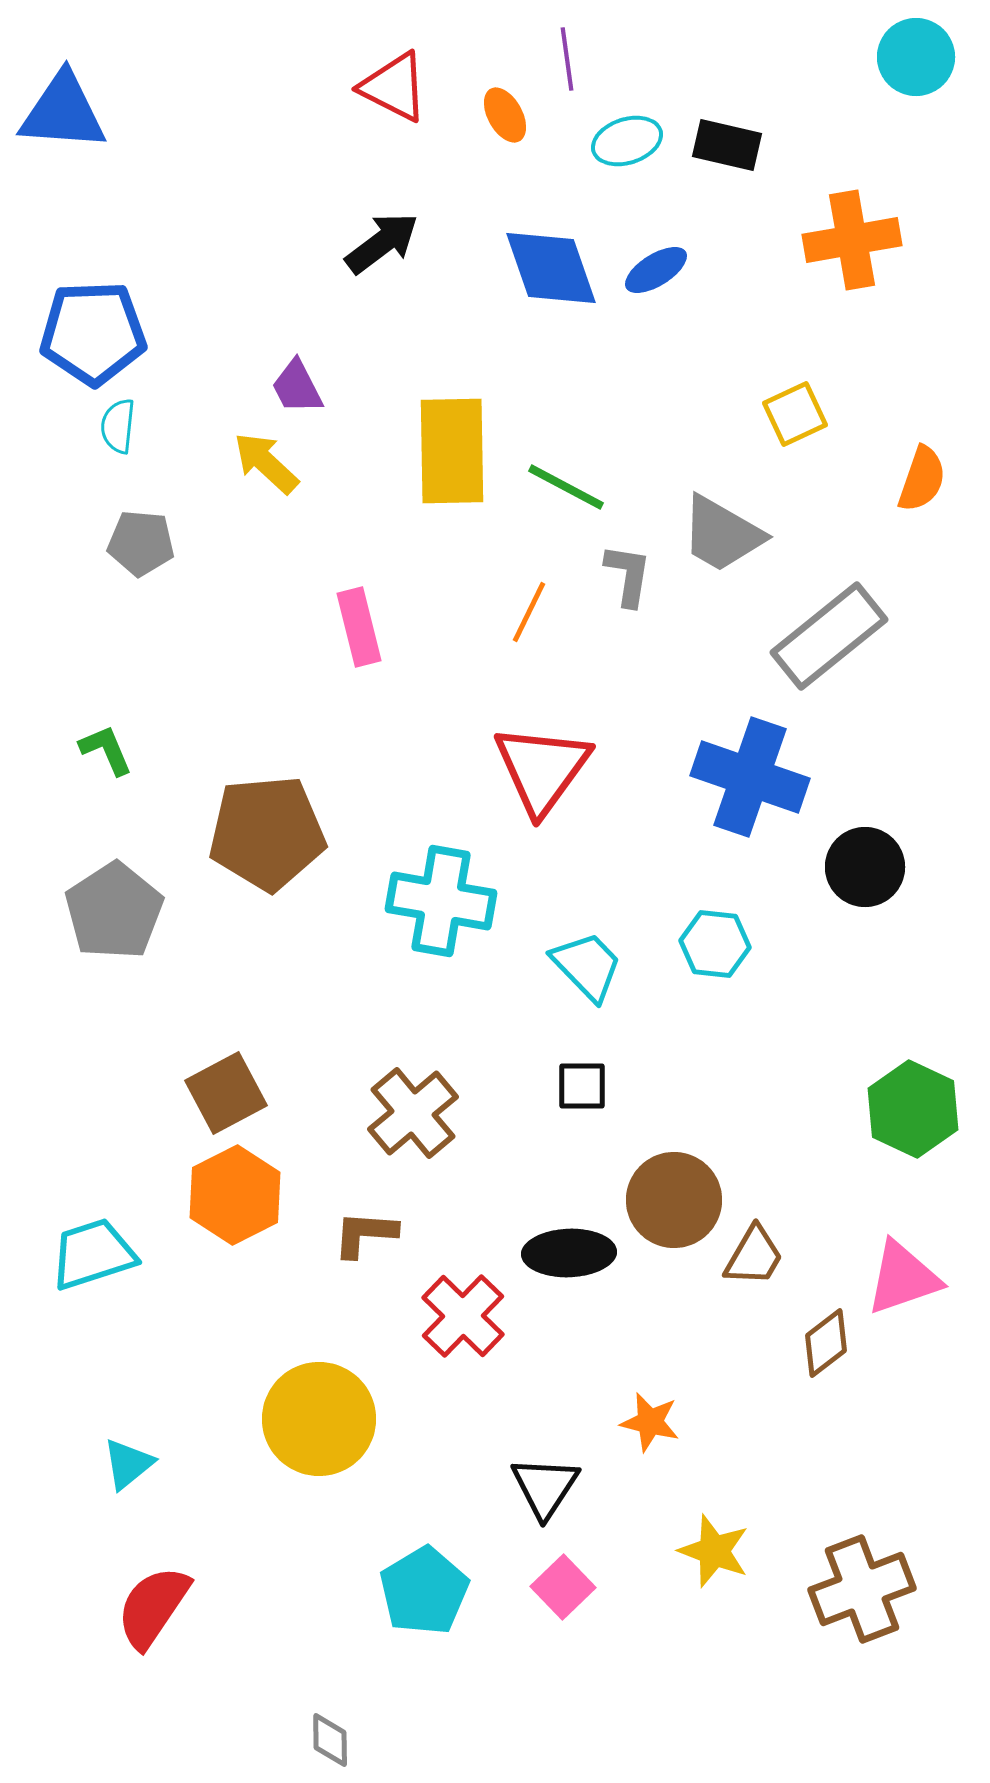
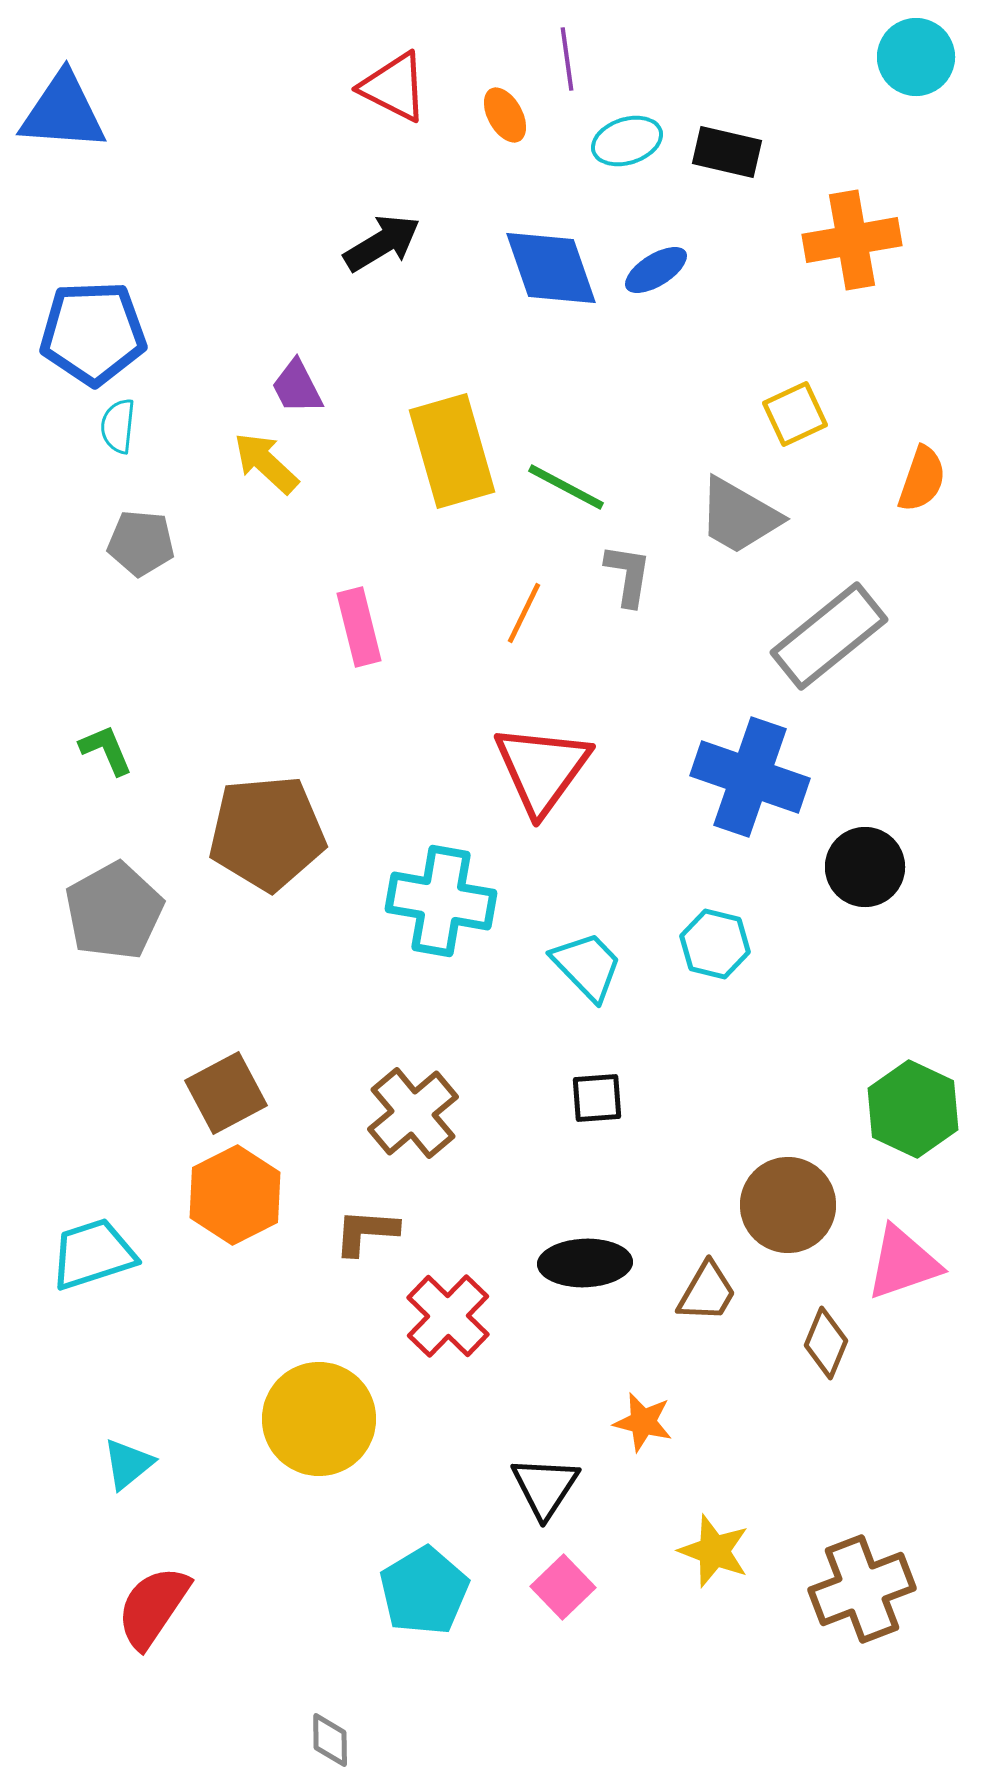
black rectangle at (727, 145): moved 7 px down
black arrow at (382, 243): rotated 6 degrees clockwise
yellow rectangle at (452, 451): rotated 15 degrees counterclockwise
gray trapezoid at (722, 534): moved 17 px right, 18 px up
orange line at (529, 612): moved 5 px left, 1 px down
gray pentagon at (114, 911): rotated 4 degrees clockwise
cyan hexagon at (715, 944): rotated 8 degrees clockwise
black square at (582, 1086): moved 15 px right, 12 px down; rotated 4 degrees counterclockwise
brown circle at (674, 1200): moved 114 px right, 5 px down
brown L-shape at (365, 1234): moved 1 px right, 2 px up
black ellipse at (569, 1253): moved 16 px right, 10 px down
brown trapezoid at (754, 1256): moved 47 px left, 36 px down
pink triangle at (903, 1278): moved 15 px up
red cross at (463, 1316): moved 15 px left
brown diamond at (826, 1343): rotated 30 degrees counterclockwise
orange star at (650, 1422): moved 7 px left
